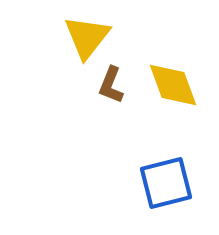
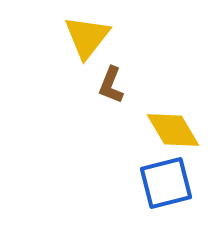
yellow diamond: moved 45 px down; rotated 10 degrees counterclockwise
